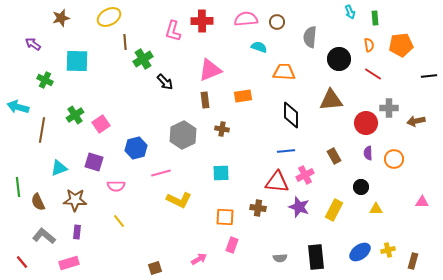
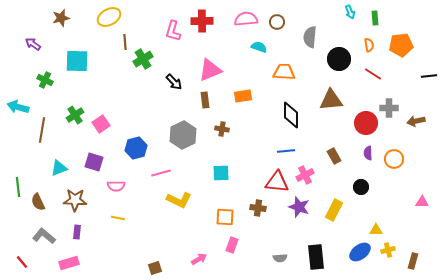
black arrow at (165, 82): moved 9 px right
yellow triangle at (376, 209): moved 21 px down
yellow line at (119, 221): moved 1 px left, 3 px up; rotated 40 degrees counterclockwise
